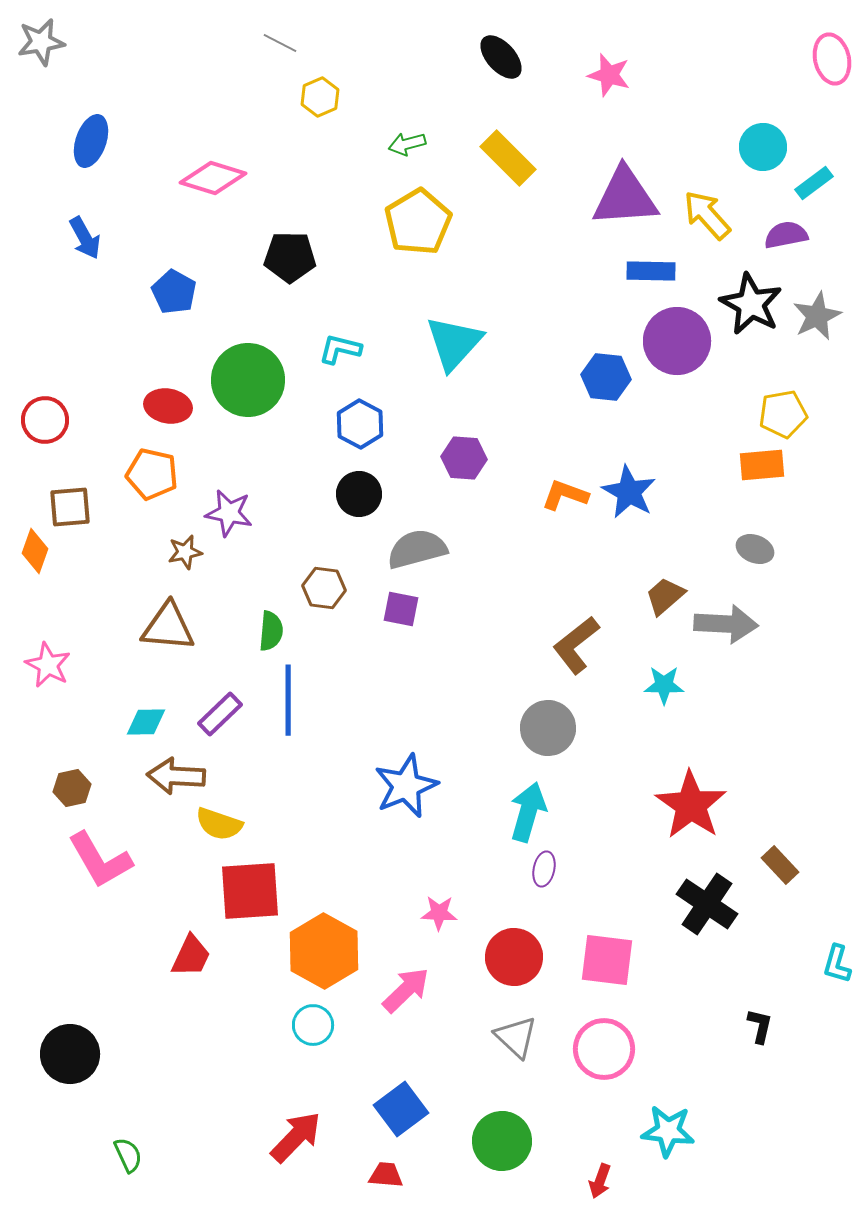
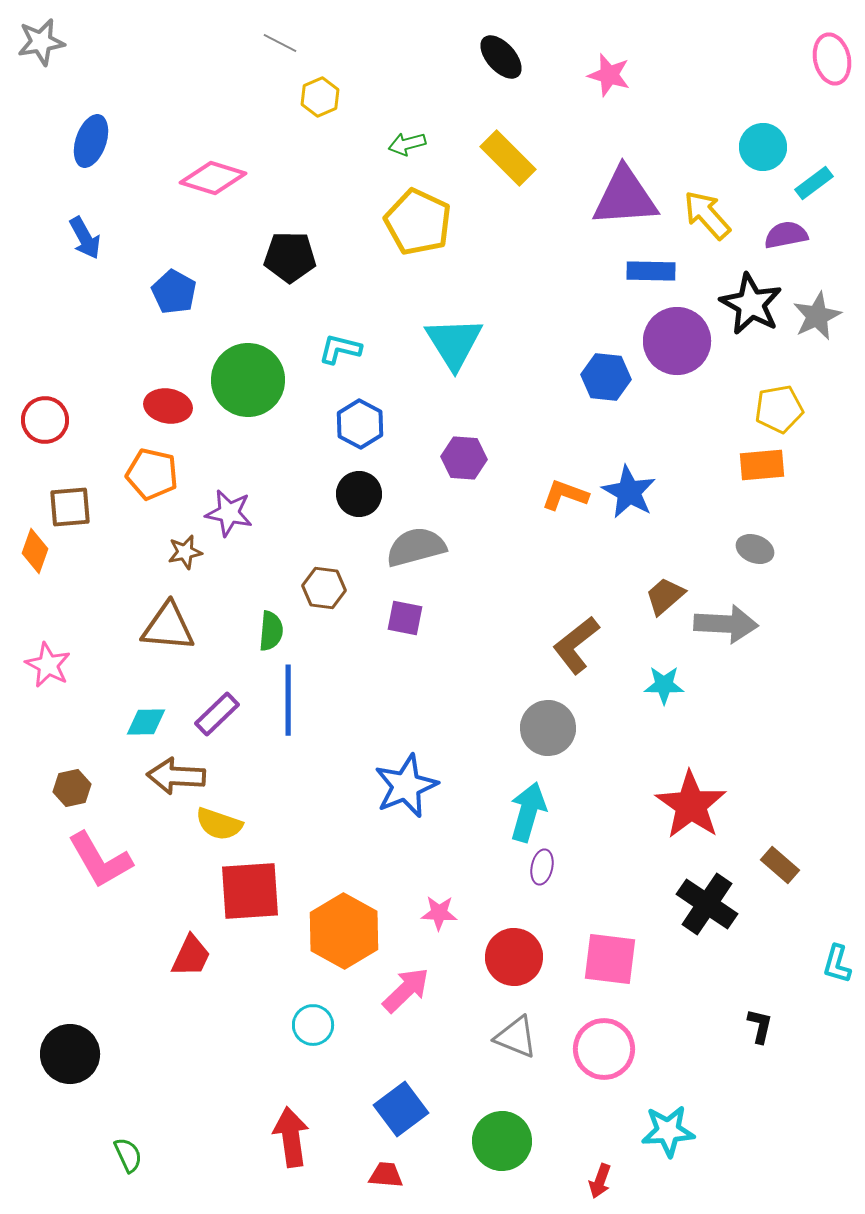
yellow pentagon at (418, 222): rotated 16 degrees counterclockwise
cyan triangle at (454, 343): rotated 14 degrees counterclockwise
yellow pentagon at (783, 414): moved 4 px left, 5 px up
gray semicircle at (417, 549): moved 1 px left, 2 px up
purple square at (401, 609): moved 4 px right, 9 px down
purple rectangle at (220, 714): moved 3 px left
brown rectangle at (780, 865): rotated 6 degrees counterclockwise
purple ellipse at (544, 869): moved 2 px left, 2 px up
orange hexagon at (324, 951): moved 20 px right, 20 px up
pink square at (607, 960): moved 3 px right, 1 px up
gray triangle at (516, 1037): rotated 21 degrees counterclockwise
cyan star at (668, 1131): rotated 10 degrees counterclockwise
red arrow at (296, 1137): moved 5 px left; rotated 52 degrees counterclockwise
